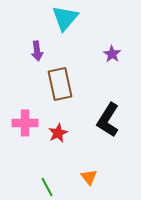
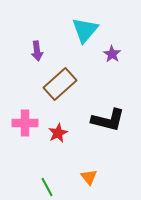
cyan triangle: moved 20 px right, 12 px down
brown rectangle: rotated 60 degrees clockwise
black L-shape: rotated 108 degrees counterclockwise
